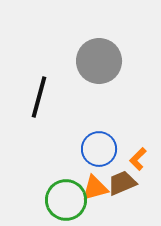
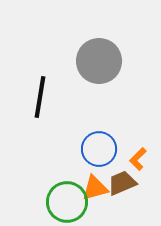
black line: moved 1 px right; rotated 6 degrees counterclockwise
green circle: moved 1 px right, 2 px down
